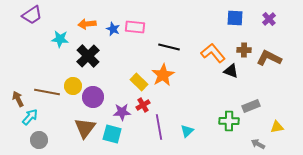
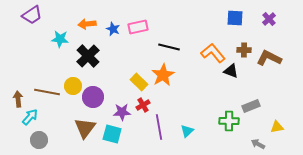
pink rectangle: moved 3 px right; rotated 18 degrees counterclockwise
brown arrow: rotated 21 degrees clockwise
